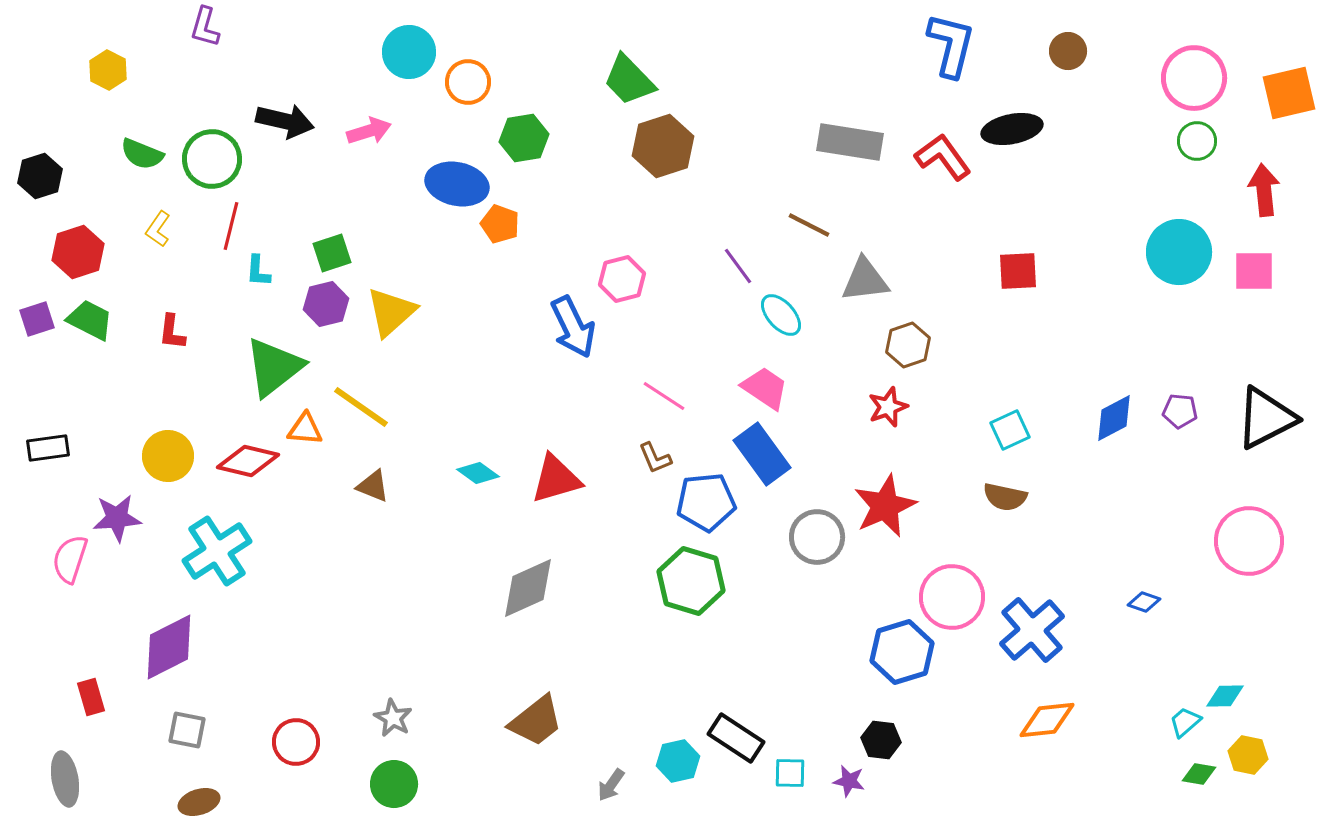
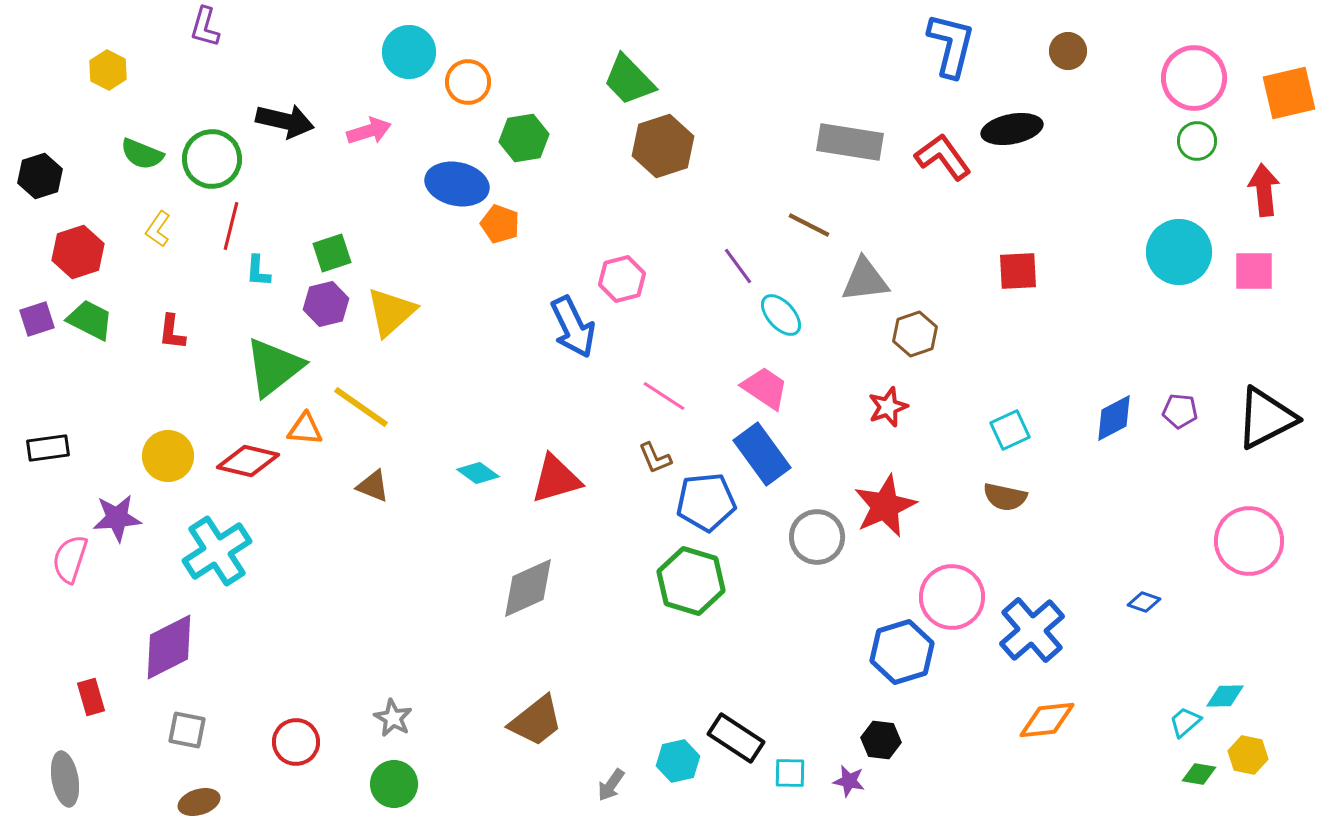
brown hexagon at (908, 345): moved 7 px right, 11 px up
